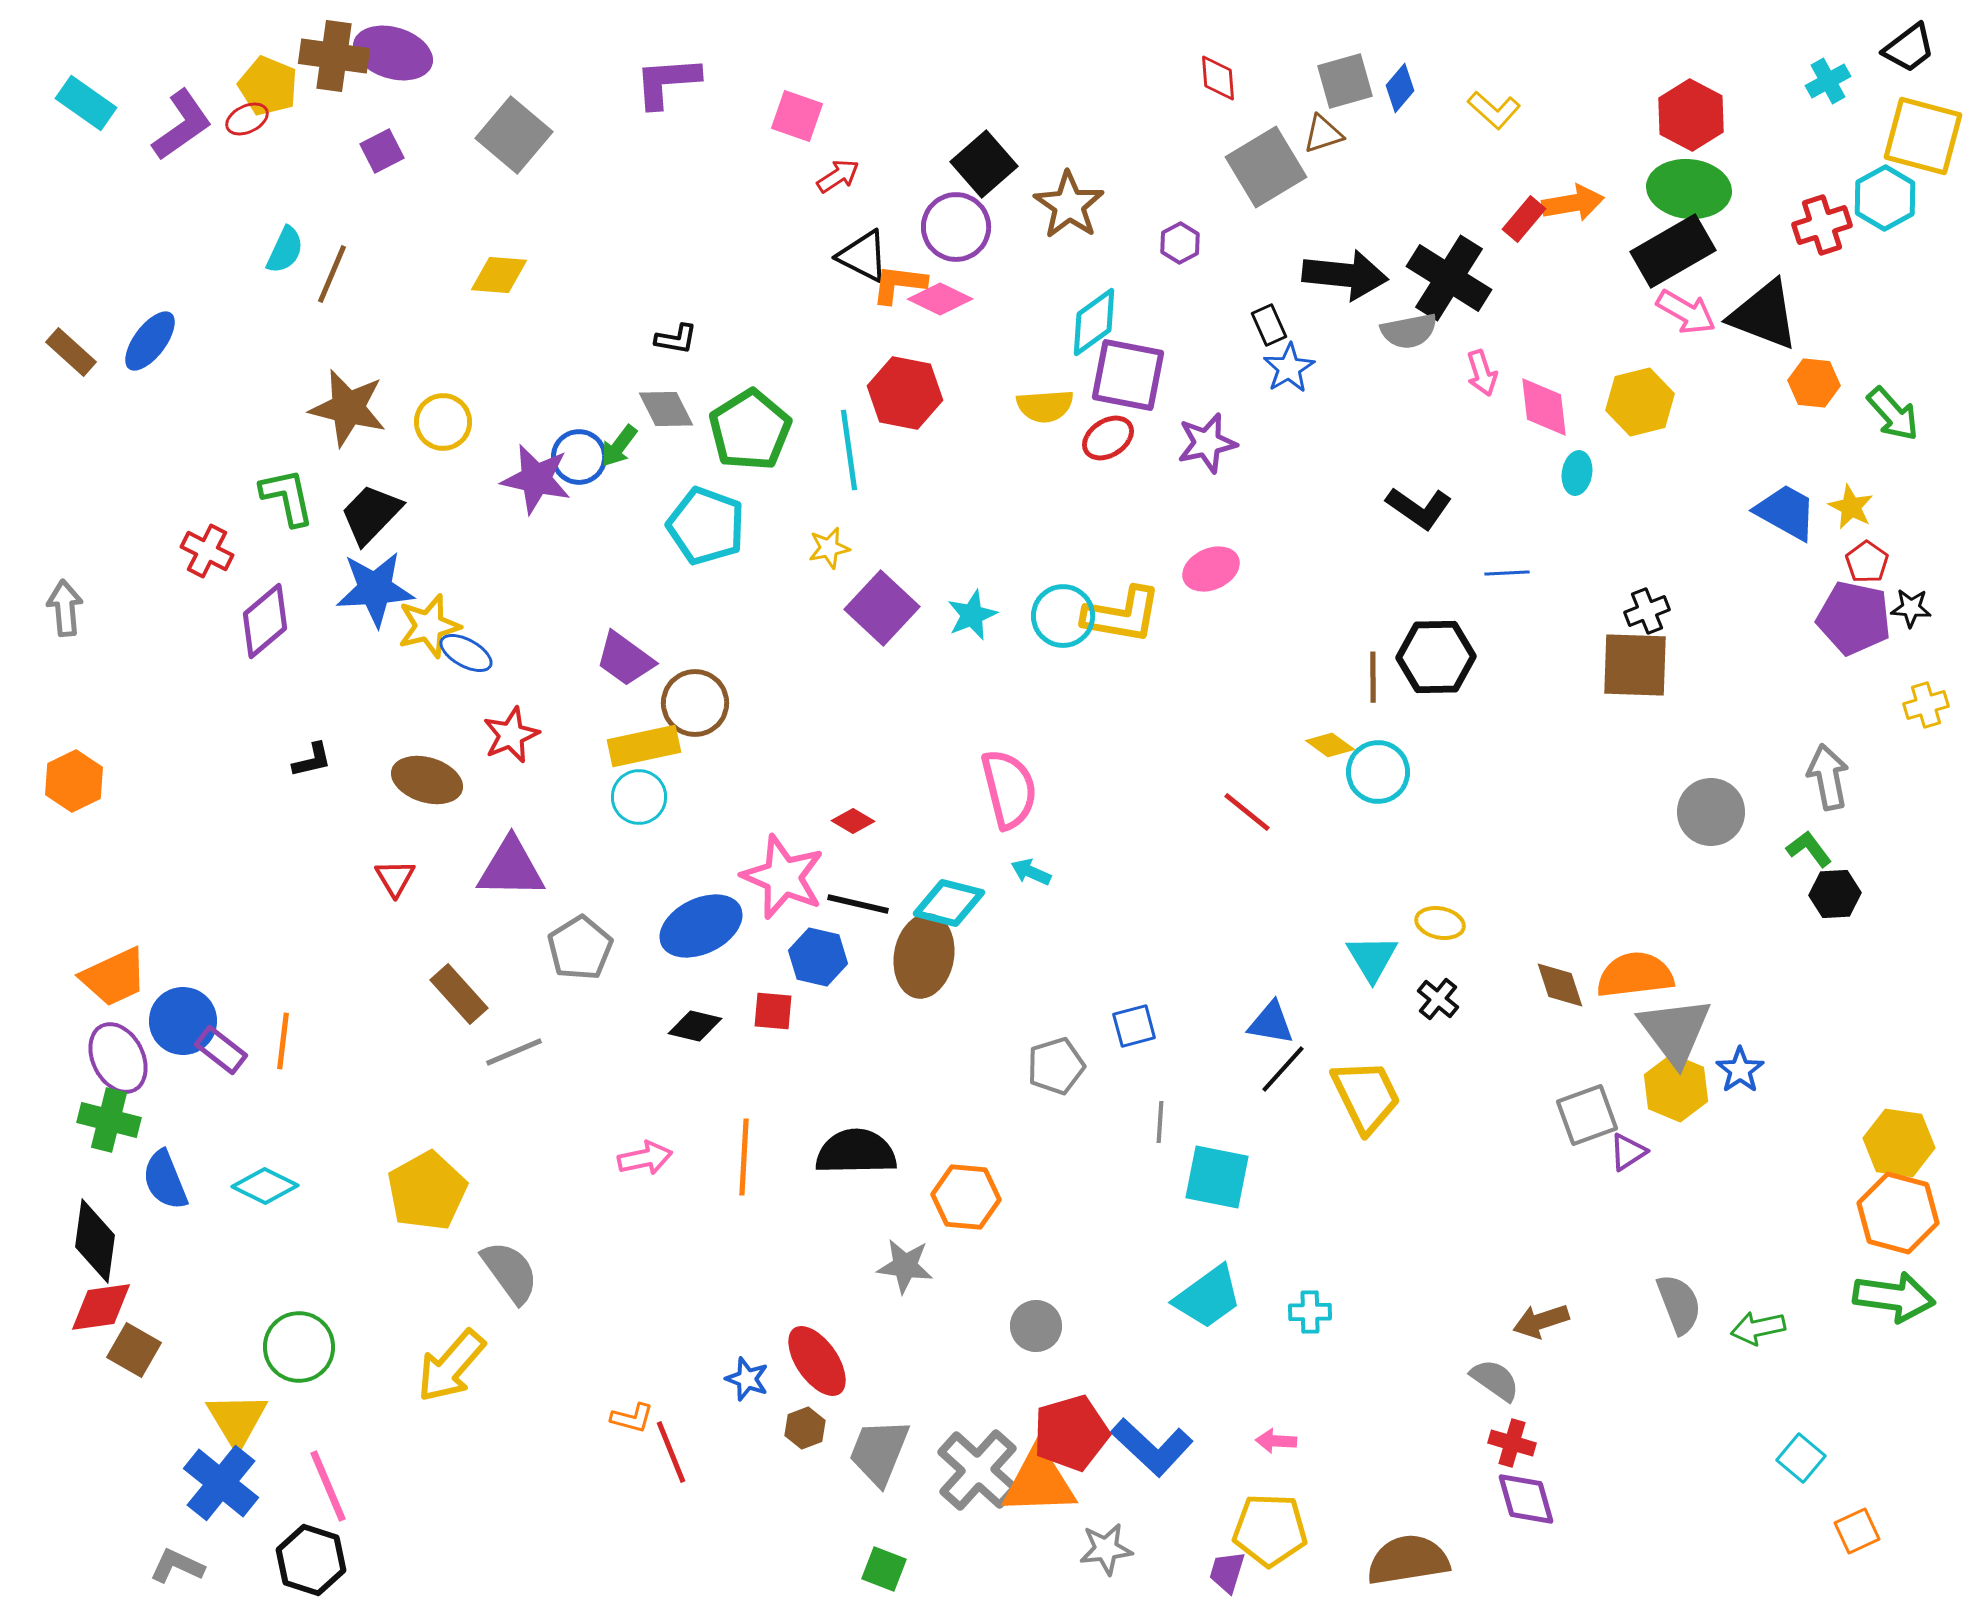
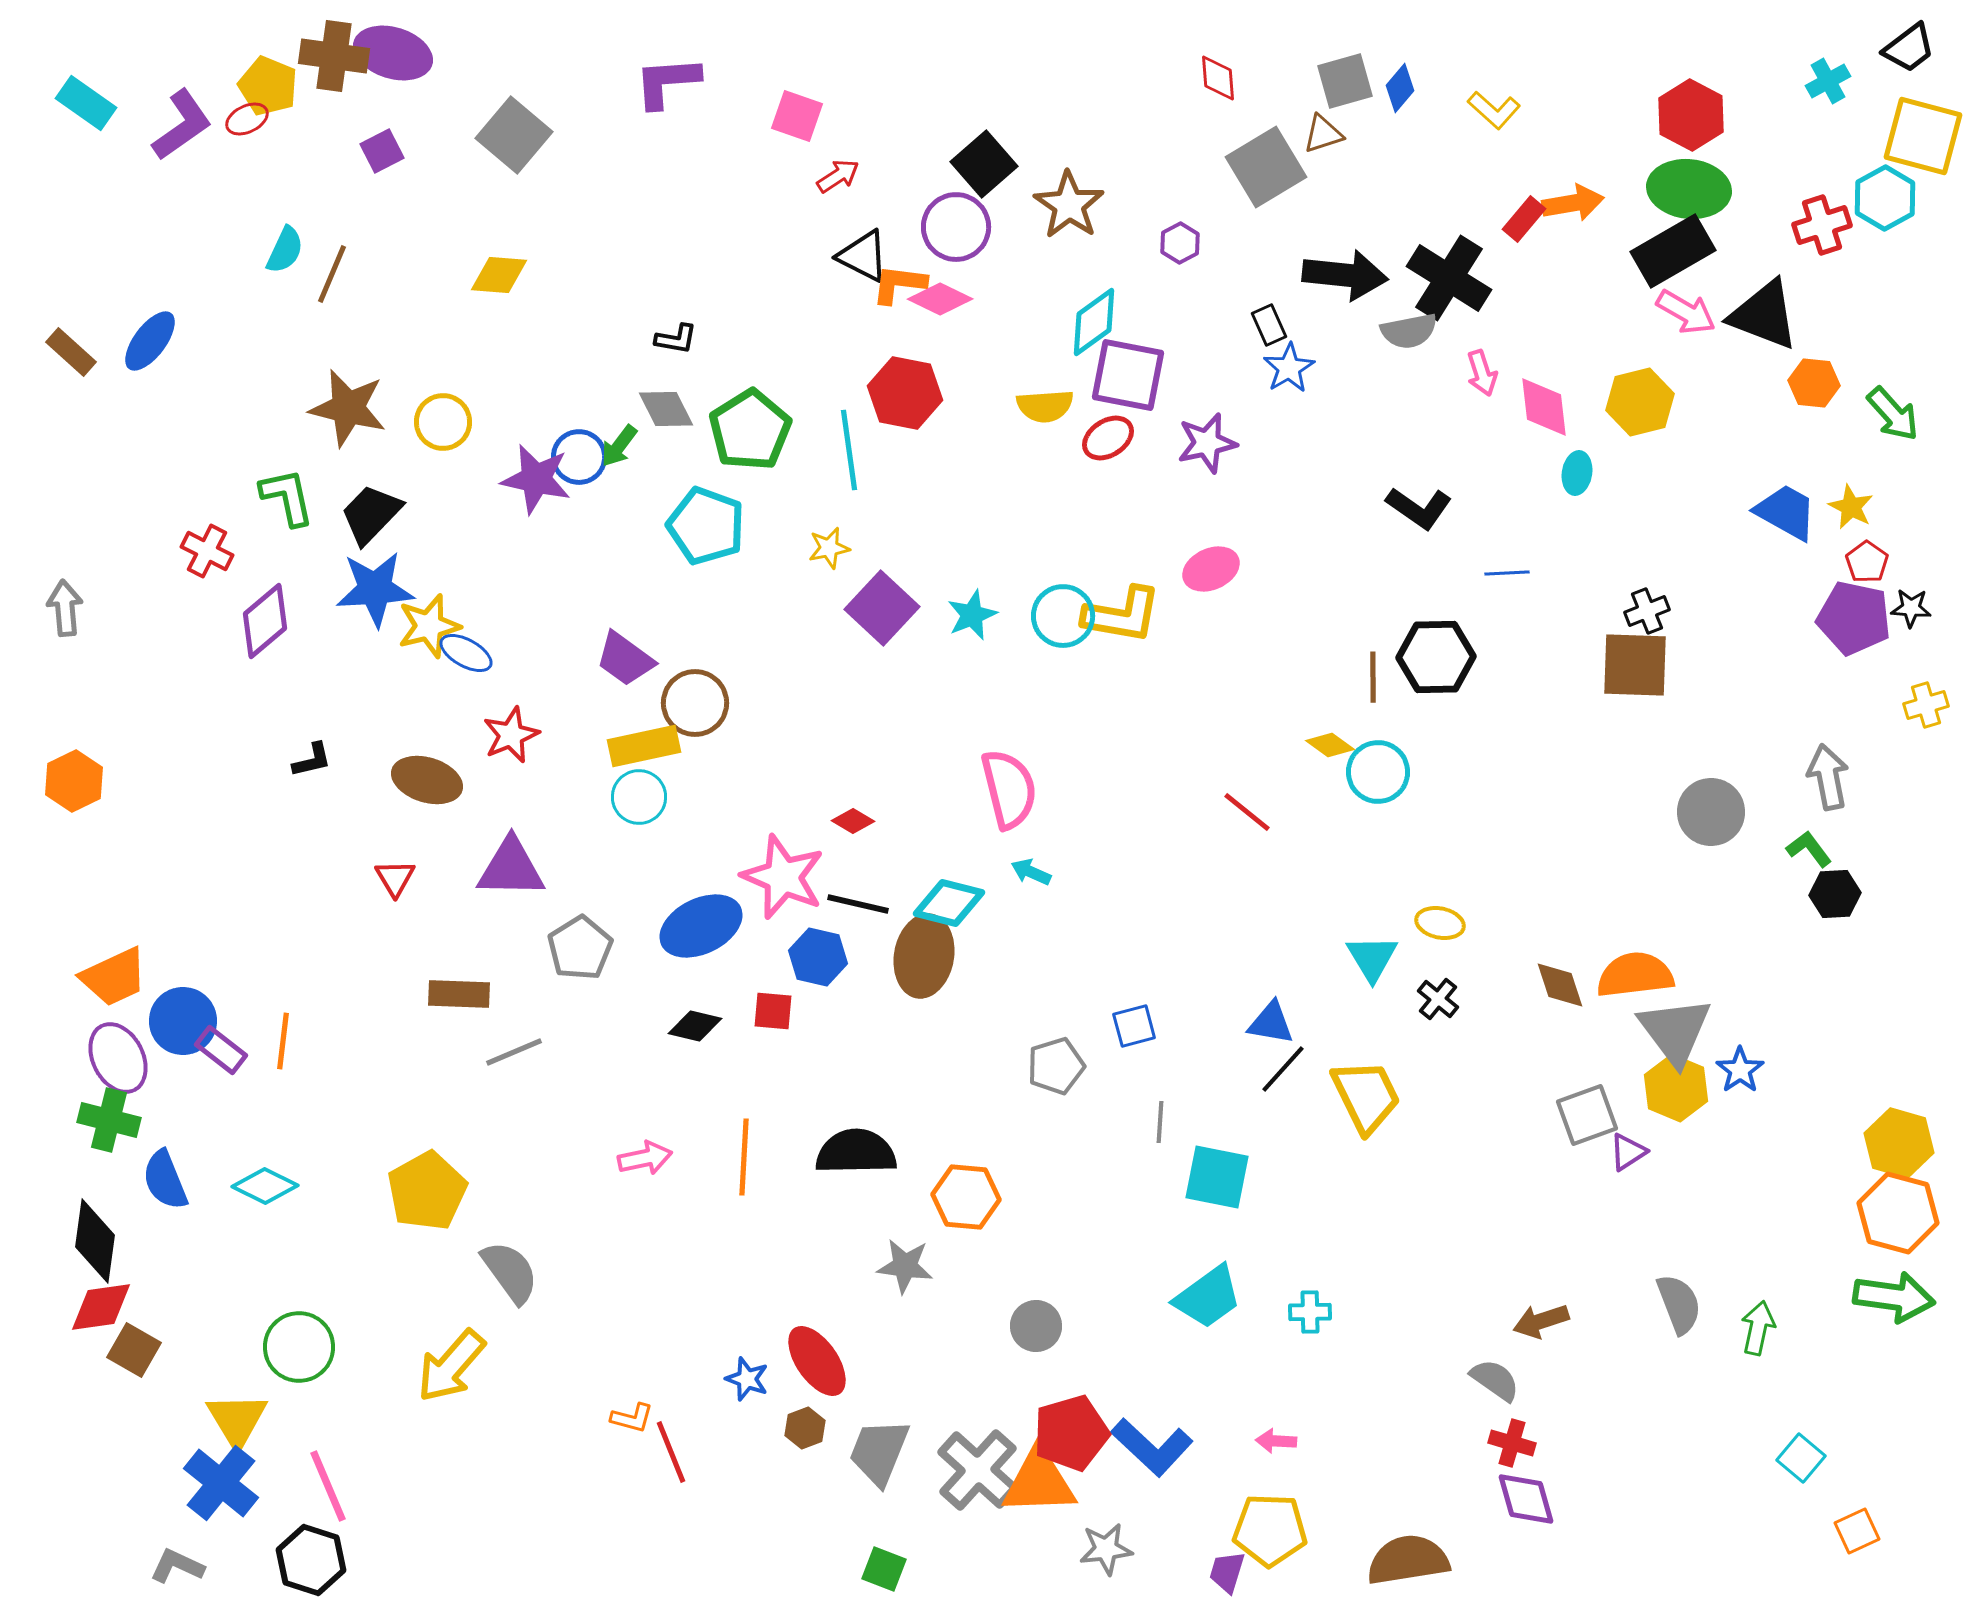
brown rectangle at (459, 994): rotated 46 degrees counterclockwise
yellow hexagon at (1899, 1143): rotated 8 degrees clockwise
green arrow at (1758, 1328): rotated 114 degrees clockwise
